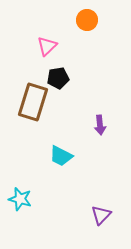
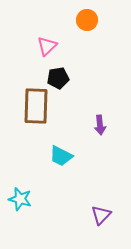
brown rectangle: moved 3 px right, 4 px down; rotated 15 degrees counterclockwise
